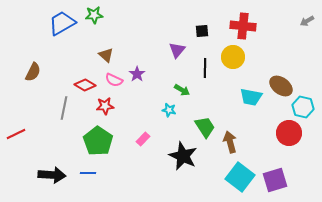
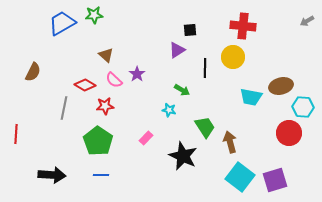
black square: moved 12 px left, 1 px up
purple triangle: rotated 18 degrees clockwise
pink semicircle: rotated 18 degrees clockwise
brown ellipse: rotated 50 degrees counterclockwise
cyan hexagon: rotated 10 degrees counterclockwise
red line: rotated 60 degrees counterclockwise
pink rectangle: moved 3 px right, 1 px up
blue line: moved 13 px right, 2 px down
